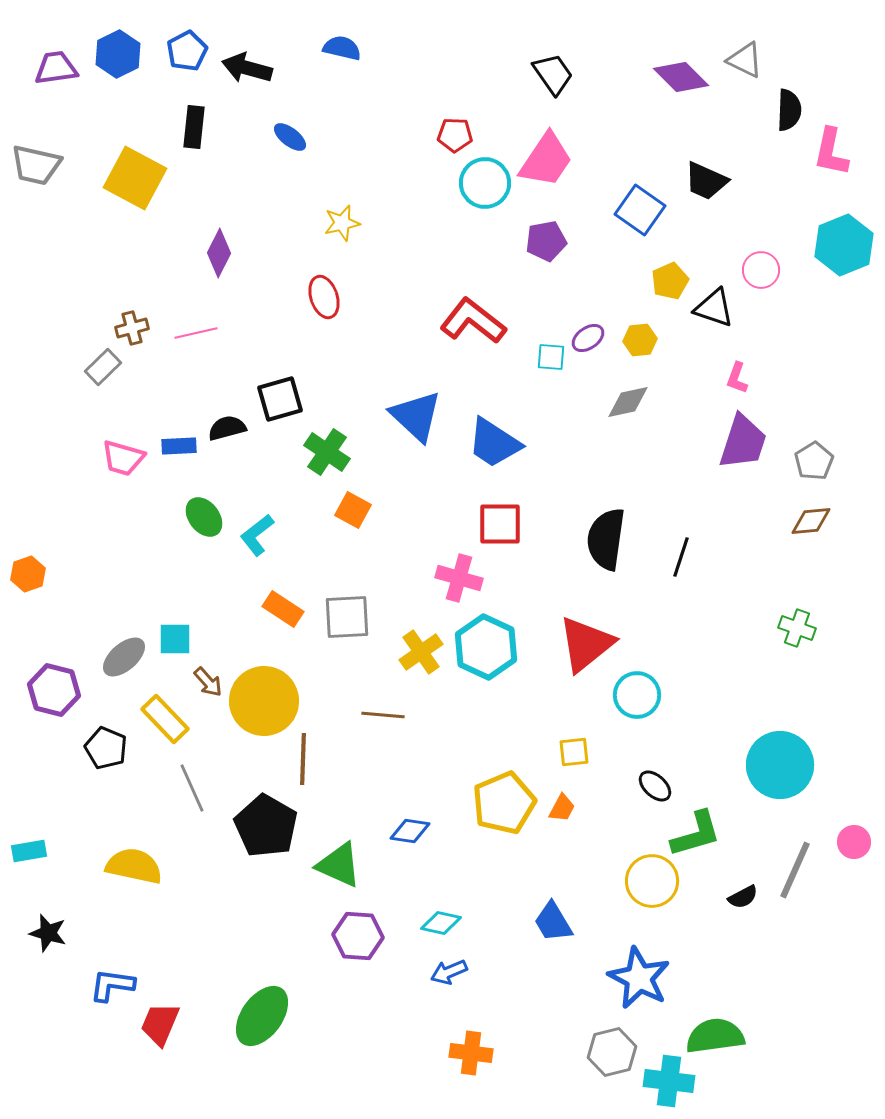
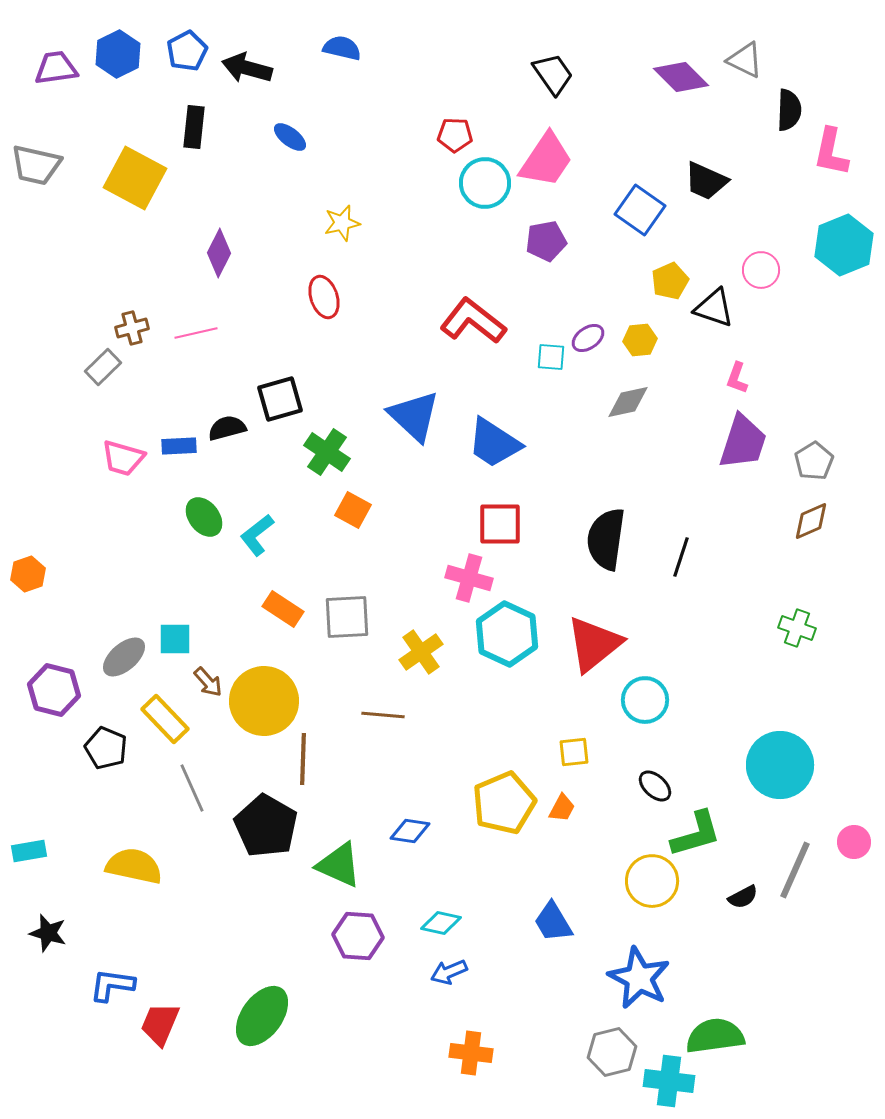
blue triangle at (416, 416): moved 2 px left
brown diamond at (811, 521): rotated 18 degrees counterclockwise
pink cross at (459, 578): moved 10 px right
red triangle at (586, 644): moved 8 px right
cyan hexagon at (486, 647): moved 21 px right, 13 px up
cyan circle at (637, 695): moved 8 px right, 5 px down
